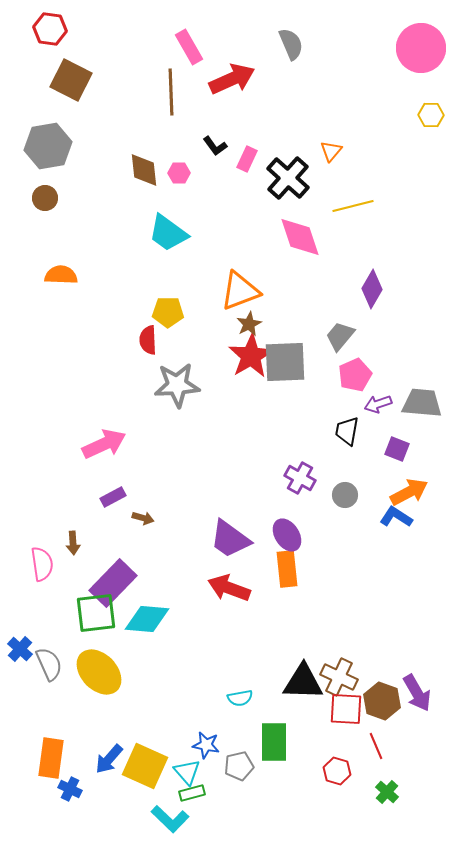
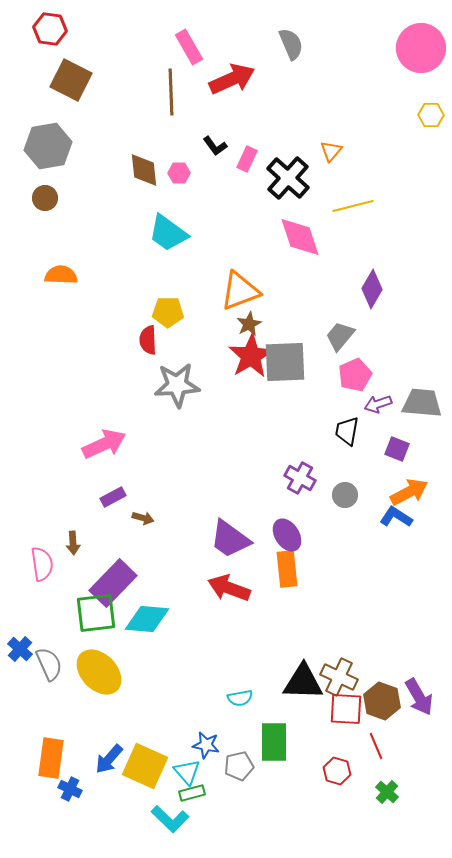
purple arrow at (417, 693): moved 2 px right, 4 px down
